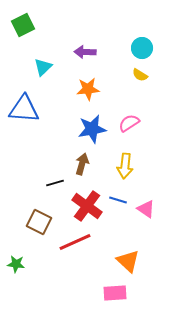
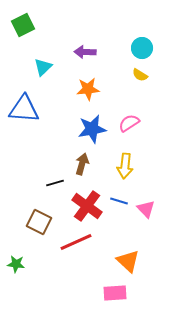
blue line: moved 1 px right, 1 px down
pink triangle: rotated 12 degrees clockwise
red line: moved 1 px right
